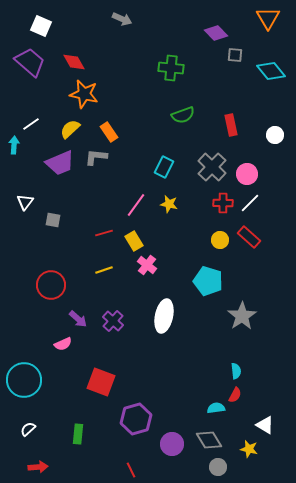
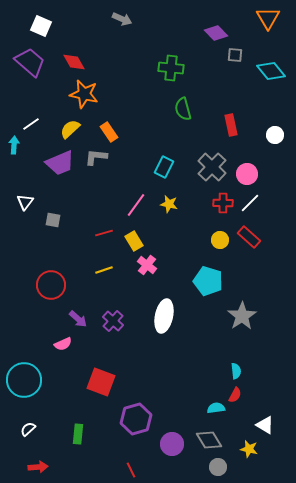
green semicircle at (183, 115): moved 6 px up; rotated 95 degrees clockwise
